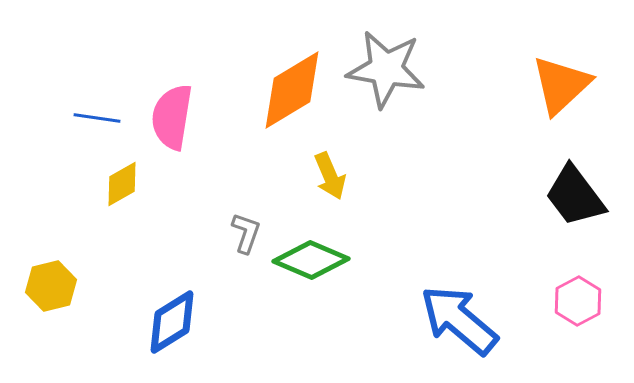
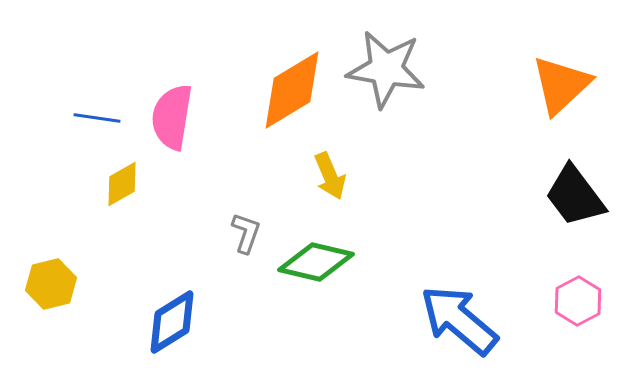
green diamond: moved 5 px right, 2 px down; rotated 10 degrees counterclockwise
yellow hexagon: moved 2 px up
